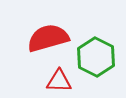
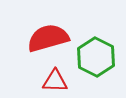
red triangle: moved 4 px left
